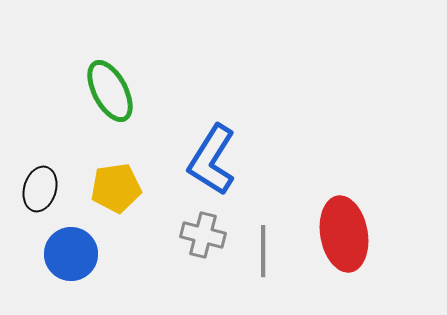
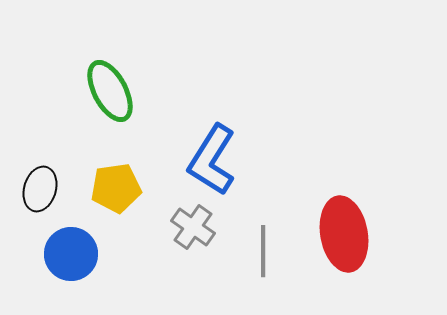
gray cross: moved 10 px left, 8 px up; rotated 21 degrees clockwise
